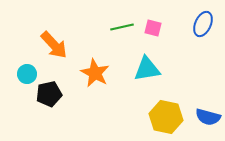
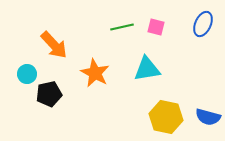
pink square: moved 3 px right, 1 px up
